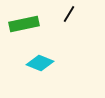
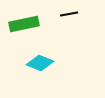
black line: rotated 48 degrees clockwise
